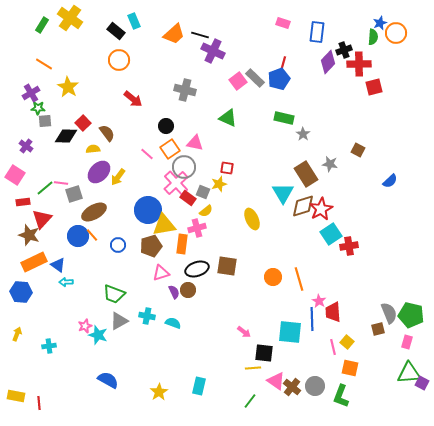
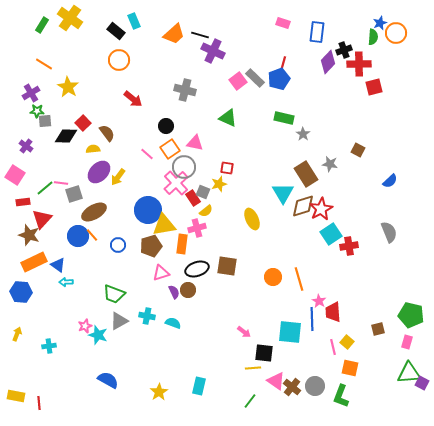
green star at (38, 108): moved 1 px left, 3 px down
red rectangle at (188, 198): moved 5 px right; rotated 21 degrees clockwise
gray semicircle at (389, 313): moved 81 px up
